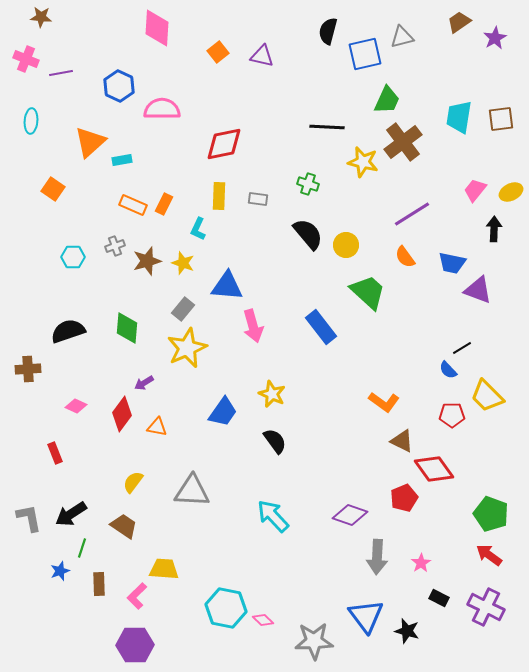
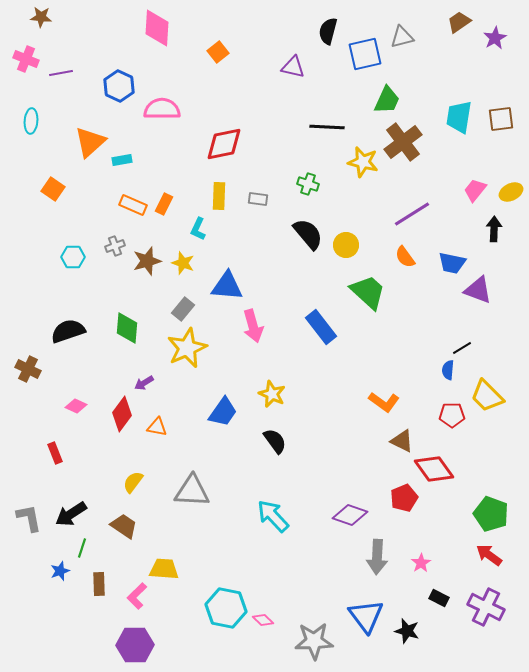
purple triangle at (262, 56): moved 31 px right, 11 px down
brown cross at (28, 369): rotated 30 degrees clockwise
blue semicircle at (448, 370): rotated 48 degrees clockwise
